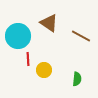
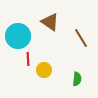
brown triangle: moved 1 px right, 1 px up
brown line: moved 2 px down; rotated 30 degrees clockwise
